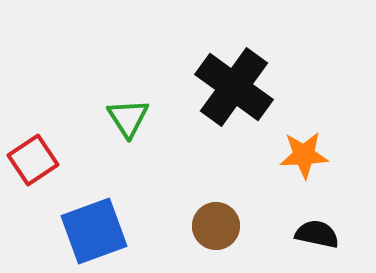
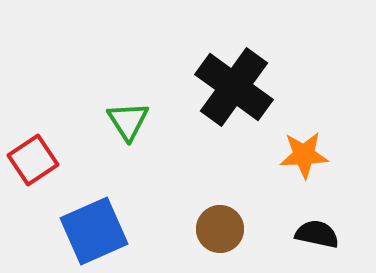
green triangle: moved 3 px down
brown circle: moved 4 px right, 3 px down
blue square: rotated 4 degrees counterclockwise
